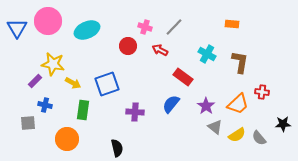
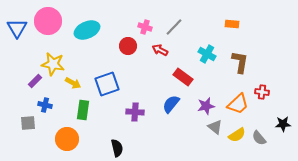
purple star: rotated 24 degrees clockwise
